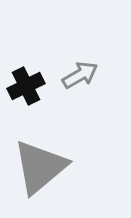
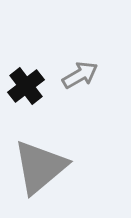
black cross: rotated 12 degrees counterclockwise
